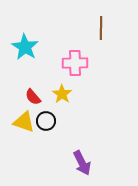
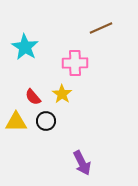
brown line: rotated 65 degrees clockwise
yellow triangle: moved 8 px left; rotated 20 degrees counterclockwise
